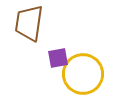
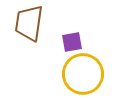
purple square: moved 14 px right, 16 px up
